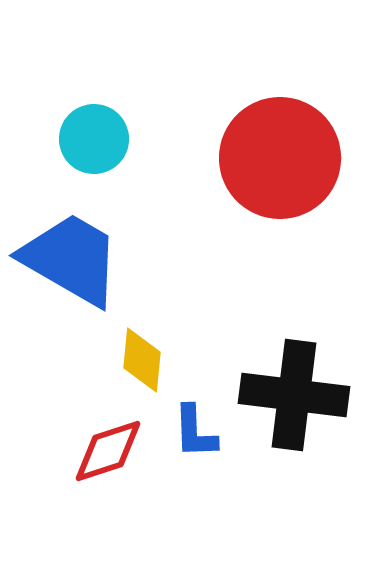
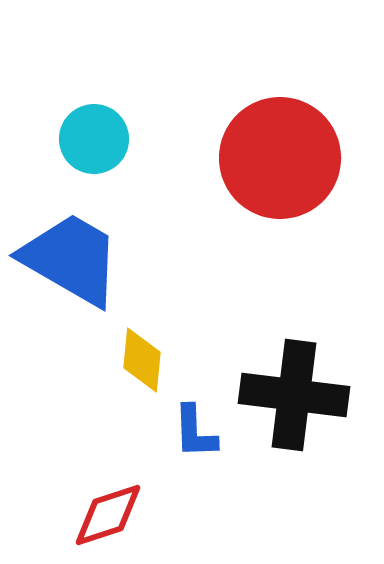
red diamond: moved 64 px down
